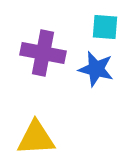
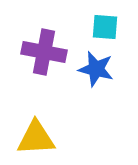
purple cross: moved 1 px right, 1 px up
